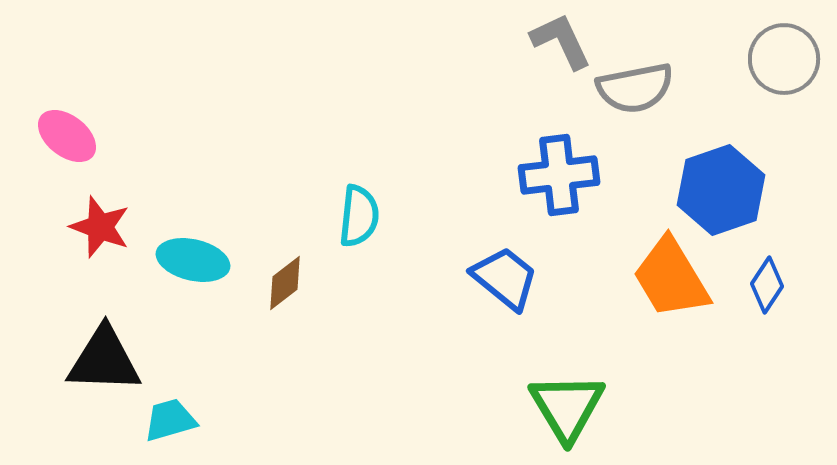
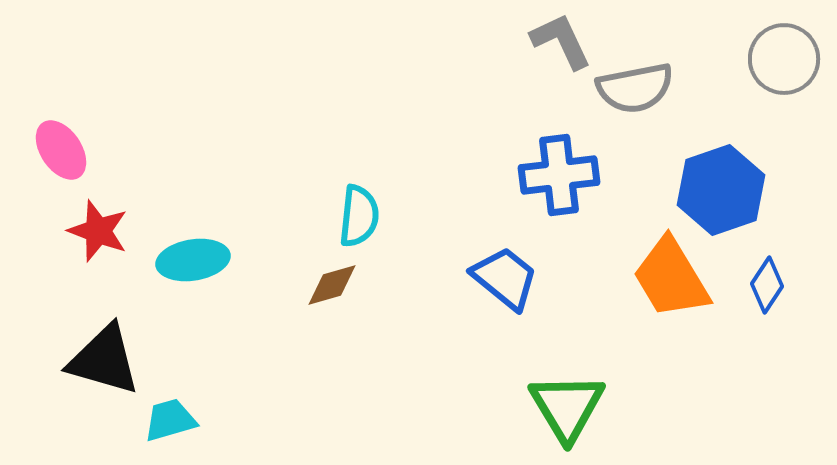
pink ellipse: moved 6 px left, 14 px down; rotated 18 degrees clockwise
red star: moved 2 px left, 4 px down
cyan ellipse: rotated 22 degrees counterclockwise
brown diamond: moved 47 px right, 2 px down; rotated 22 degrees clockwise
black triangle: rotated 14 degrees clockwise
